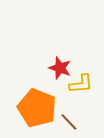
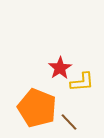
red star: rotated 20 degrees clockwise
yellow L-shape: moved 1 px right, 2 px up
